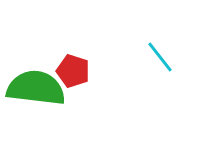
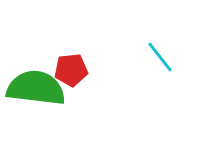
red pentagon: moved 2 px left, 1 px up; rotated 24 degrees counterclockwise
